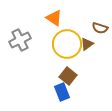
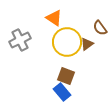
brown semicircle: rotated 35 degrees clockwise
yellow circle: moved 2 px up
brown square: moved 2 px left; rotated 18 degrees counterclockwise
blue rectangle: rotated 18 degrees counterclockwise
